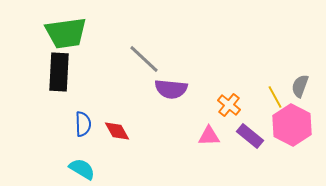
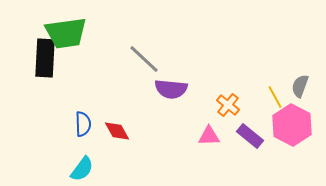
black rectangle: moved 14 px left, 14 px up
orange cross: moved 1 px left
cyan semicircle: rotated 96 degrees clockwise
